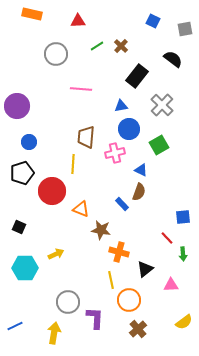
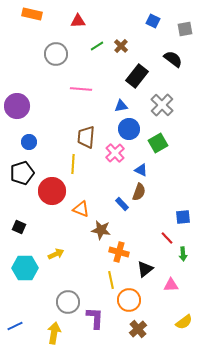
green square at (159, 145): moved 1 px left, 2 px up
pink cross at (115, 153): rotated 30 degrees counterclockwise
